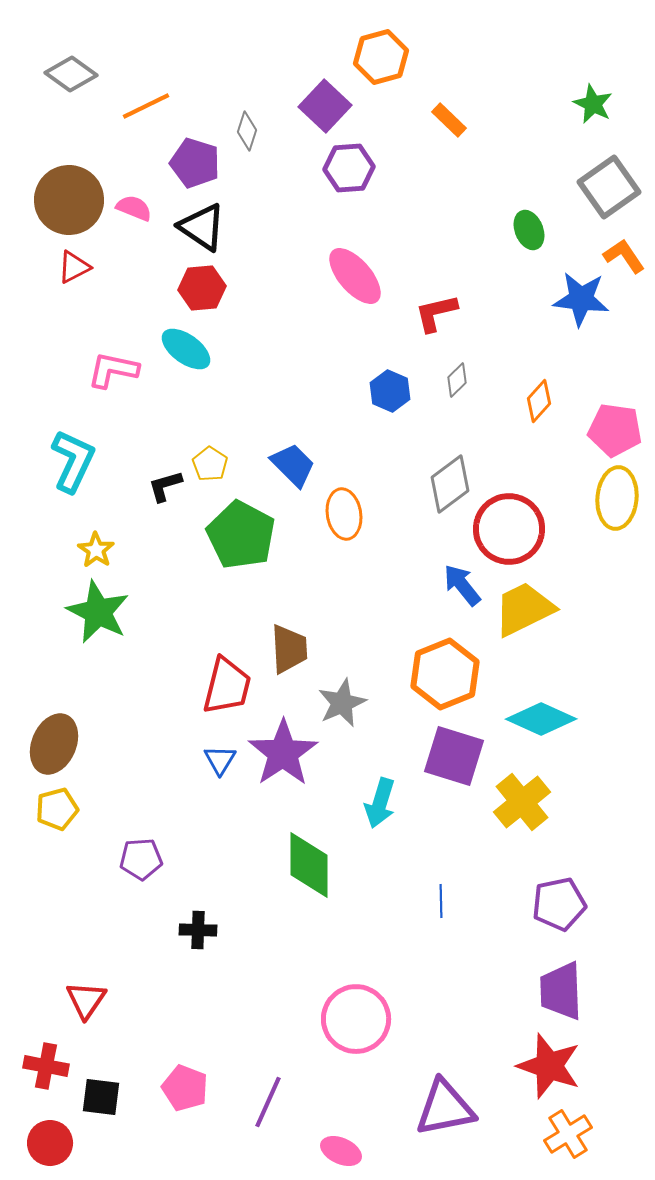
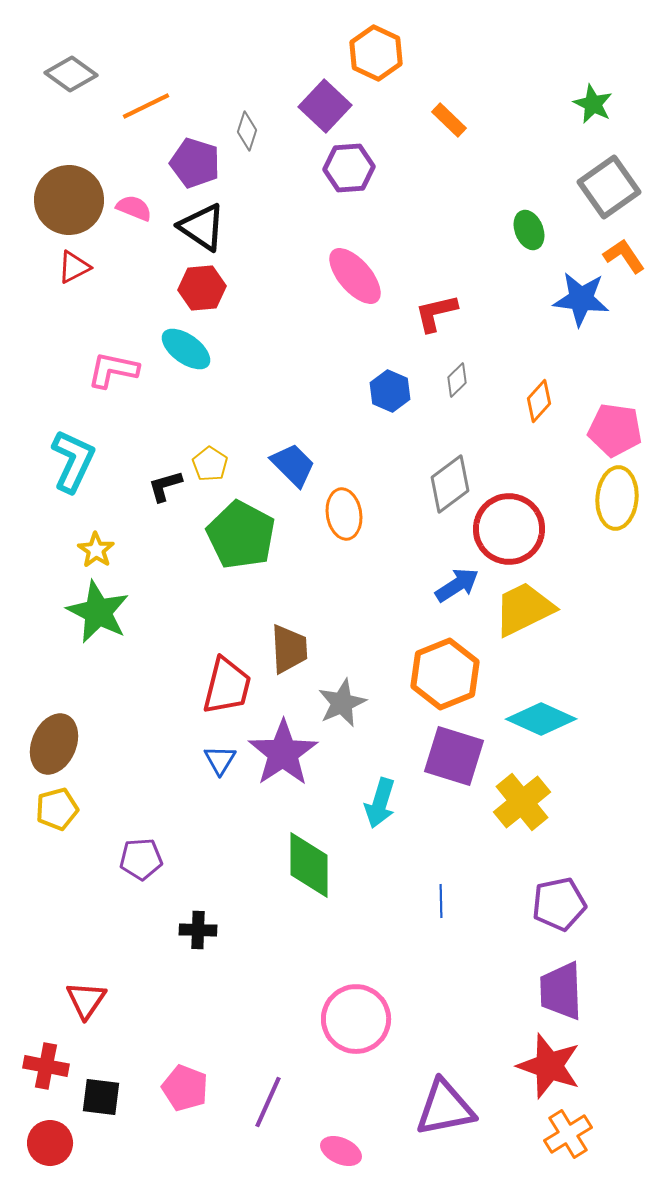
orange hexagon at (381, 57): moved 5 px left, 4 px up; rotated 20 degrees counterclockwise
blue arrow at (462, 585): moved 5 px left; rotated 96 degrees clockwise
